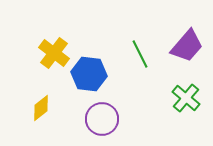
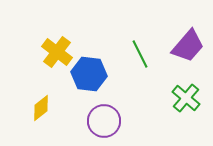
purple trapezoid: moved 1 px right
yellow cross: moved 3 px right, 1 px up
purple circle: moved 2 px right, 2 px down
